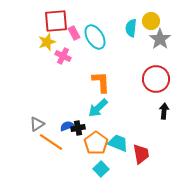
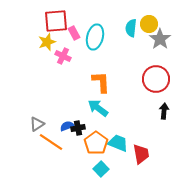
yellow circle: moved 2 px left, 3 px down
cyan ellipse: rotated 45 degrees clockwise
cyan arrow: rotated 80 degrees clockwise
